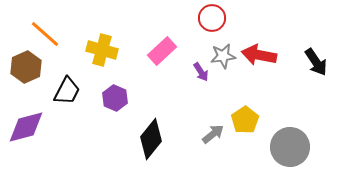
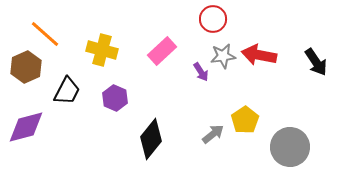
red circle: moved 1 px right, 1 px down
